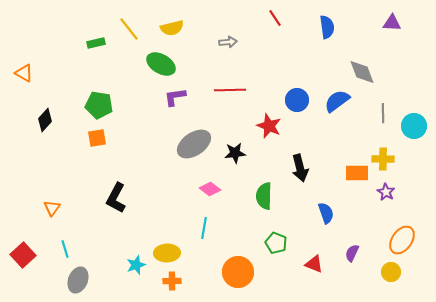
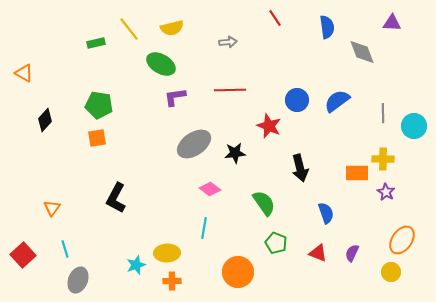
gray diamond at (362, 72): moved 20 px up
green semicircle at (264, 196): moved 7 px down; rotated 144 degrees clockwise
red triangle at (314, 264): moved 4 px right, 11 px up
